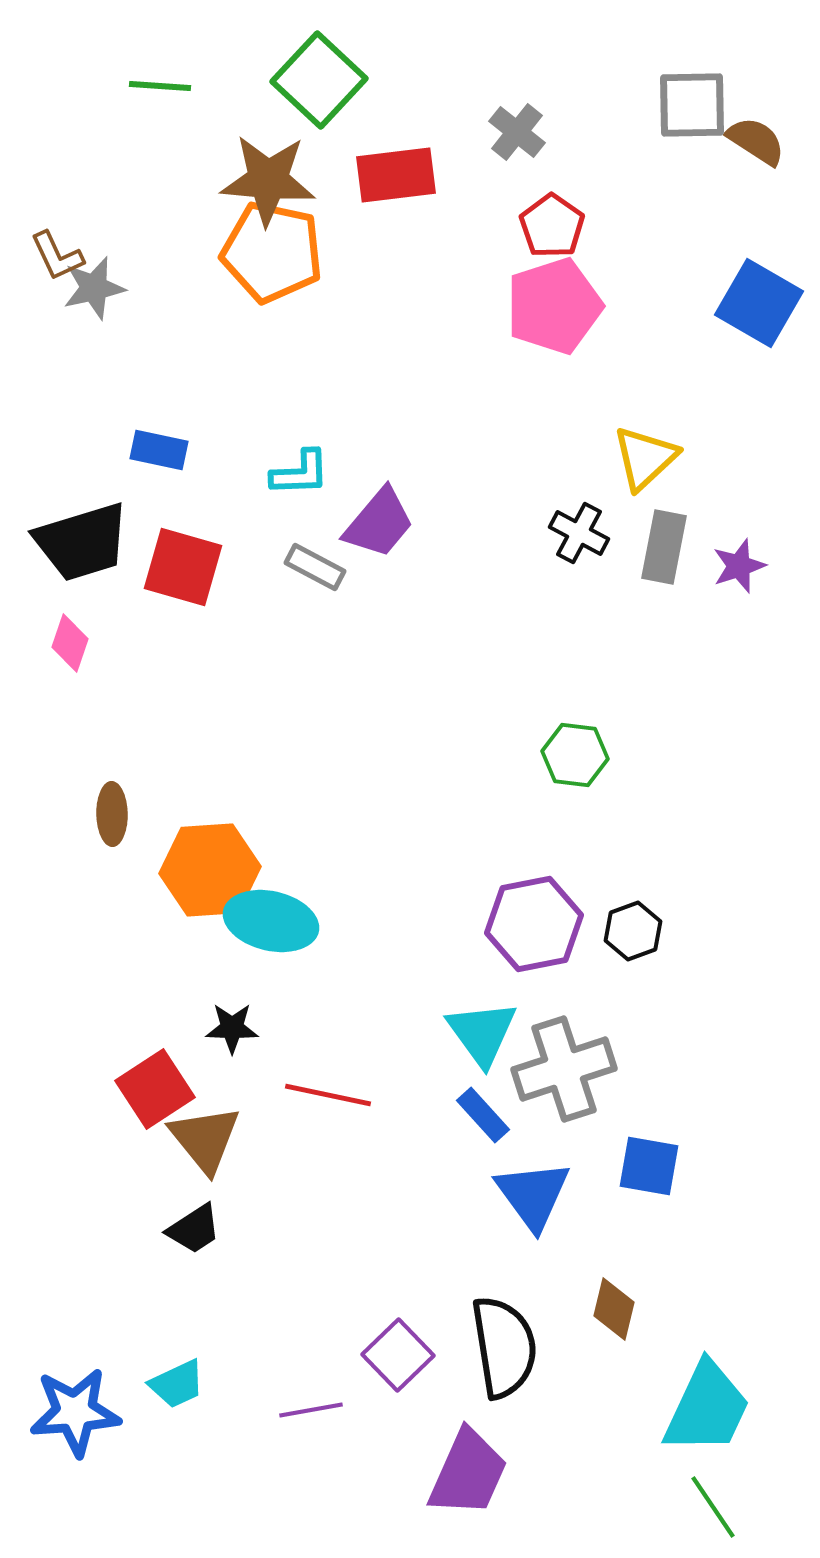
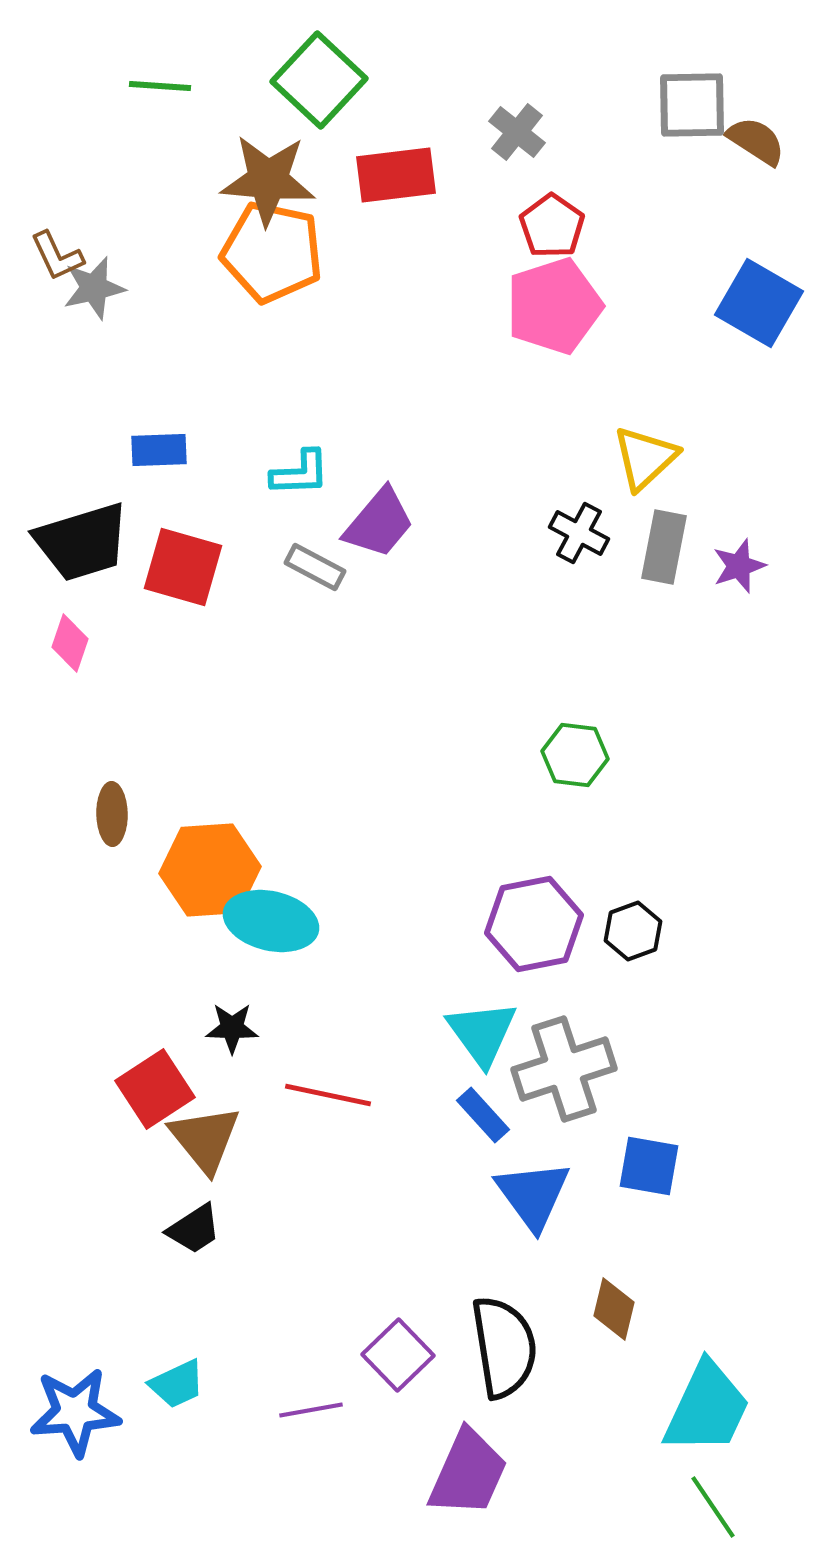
blue rectangle at (159, 450): rotated 14 degrees counterclockwise
